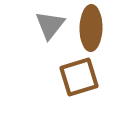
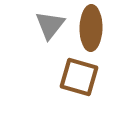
brown square: rotated 33 degrees clockwise
